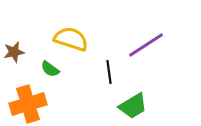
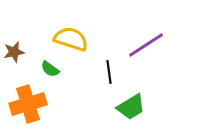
green trapezoid: moved 2 px left, 1 px down
